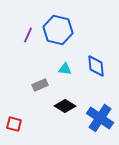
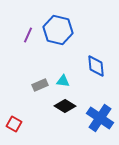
cyan triangle: moved 2 px left, 12 px down
red square: rotated 14 degrees clockwise
